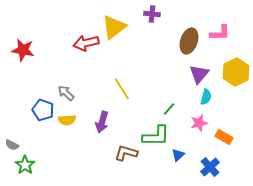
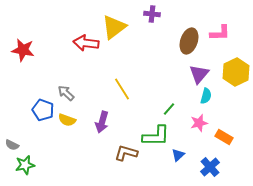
red arrow: rotated 20 degrees clockwise
cyan semicircle: moved 1 px up
yellow semicircle: rotated 24 degrees clockwise
green star: rotated 24 degrees clockwise
